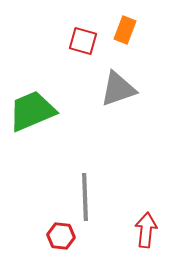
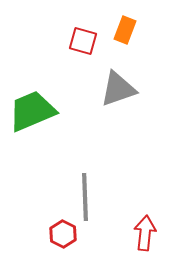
red arrow: moved 1 px left, 3 px down
red hexagon: moved 2 px right, 2 px up; rotated 20 degrees clockwise
